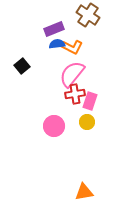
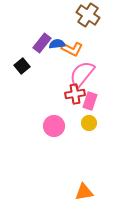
purple rectangle: moved 12 px left, 14 px down; rotated 30 degrees counterclockwise
orange L-shape: moved 2 px down
pink semicircle: moved 10 px right
yellow circle: moved 2 px right, 1 px down
